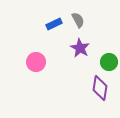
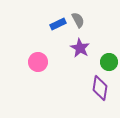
blue rectangle: moved 4 px right
pink circle: moved 2 px right
